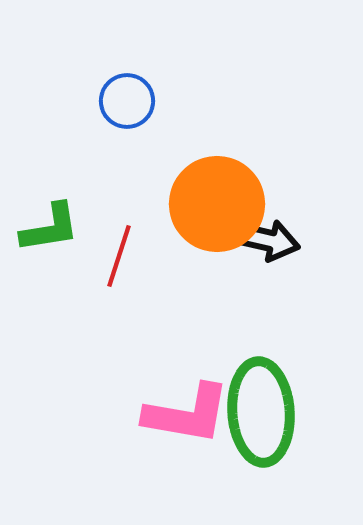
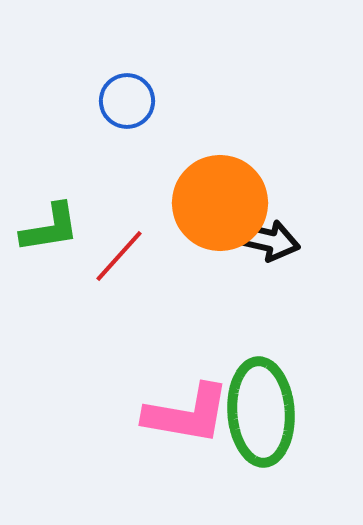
orange circle: moved 3 px right, 1 px up
red line: rotated 24 degrees clockwise
